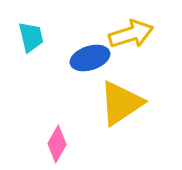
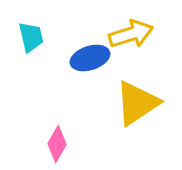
yellow triangle: moved 16 px right
